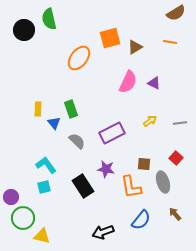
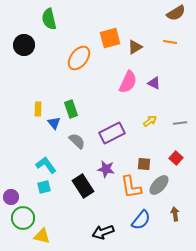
black circle: moved 15 px down
gray ellipse: moved 4 px left, 3 px down; rotated 60 degrees clockwise
brown arrow: rotated 32 degrees clockwise
